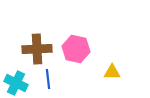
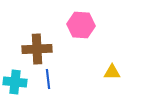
pink hexagon: moved 5 px right, 24 px up; rotated 8 degrees counterclockwise
cyan cross: moved 1 px left, 1 px up; rotated 20 degrees counterclockwise
